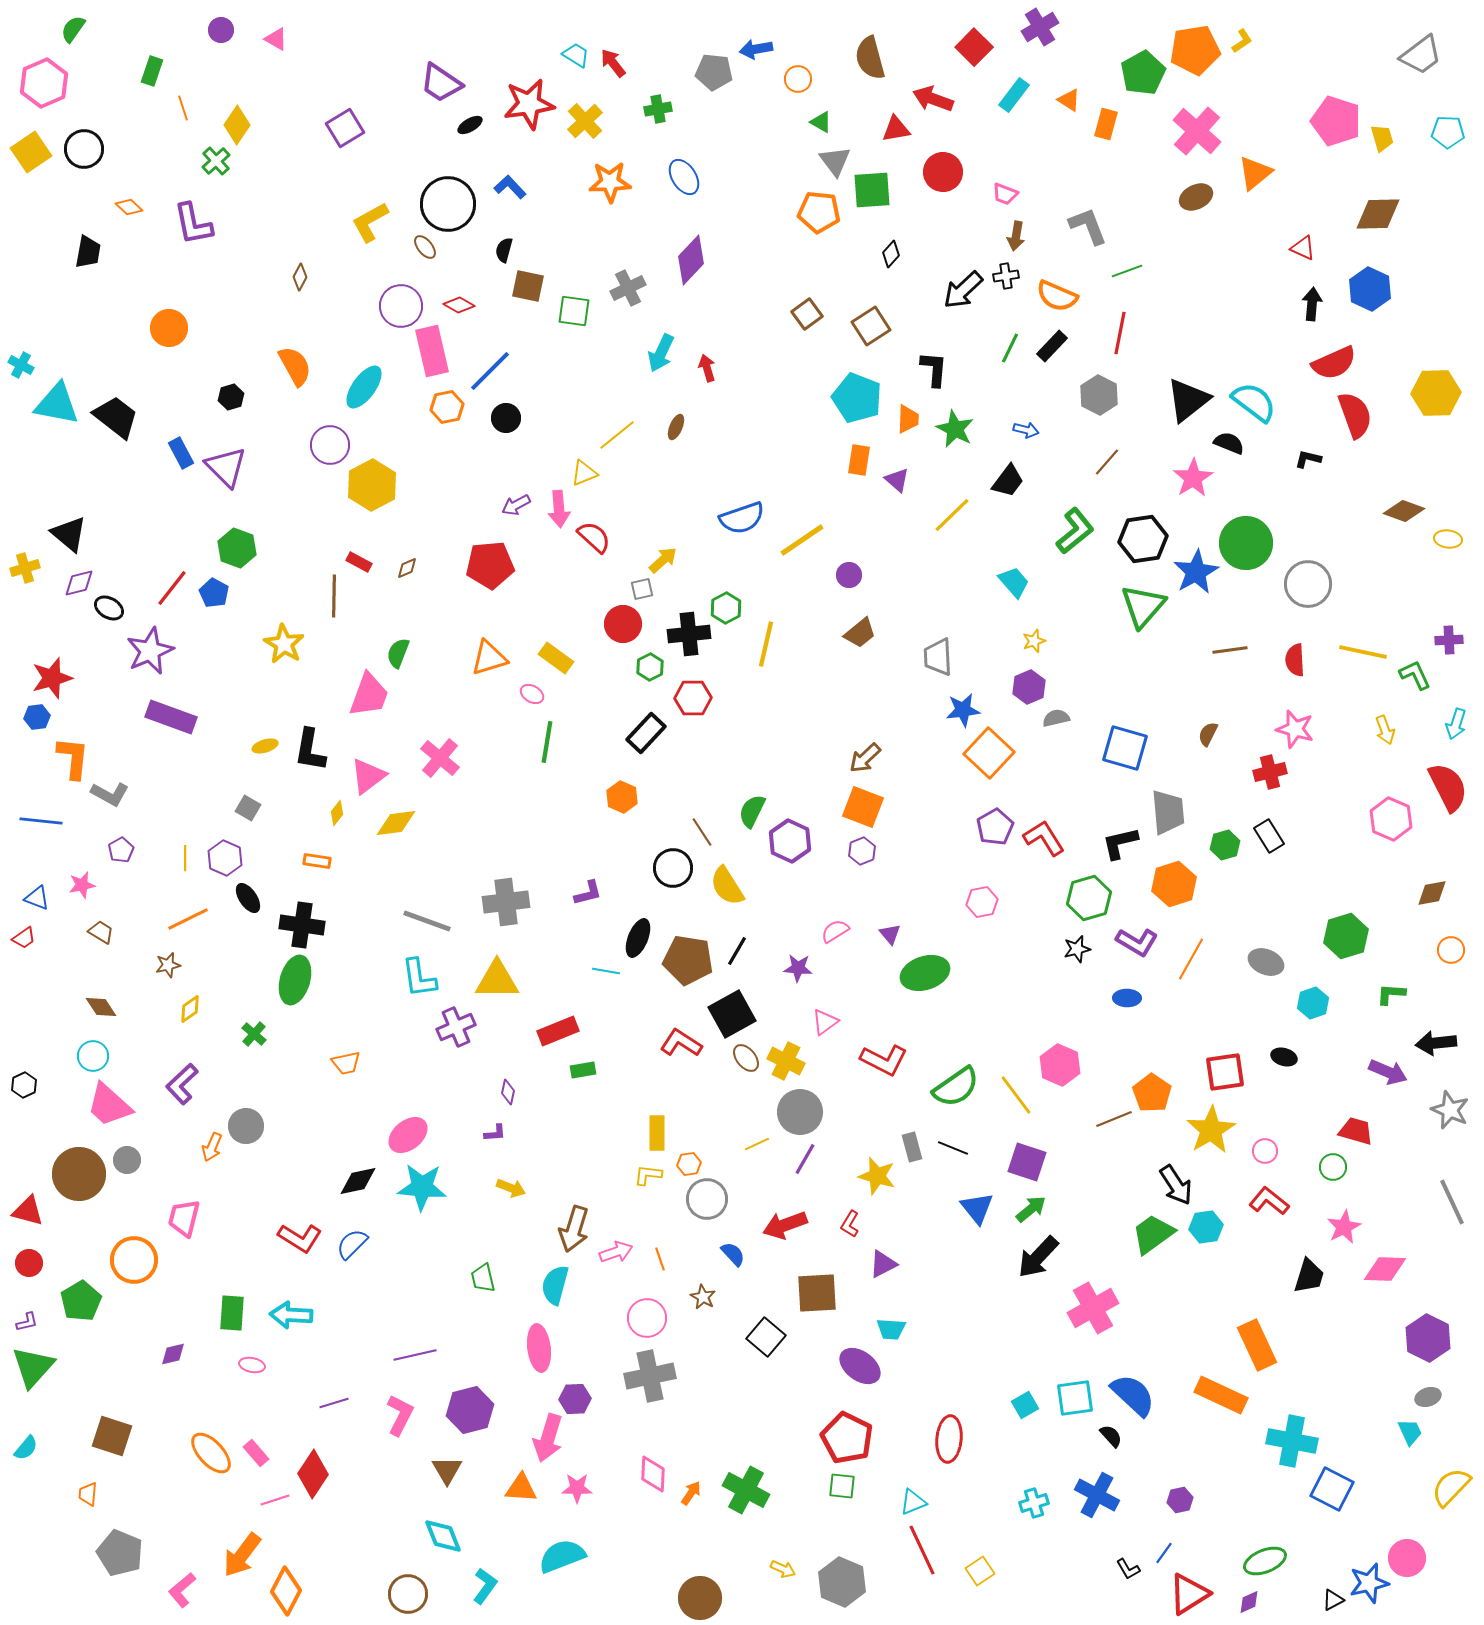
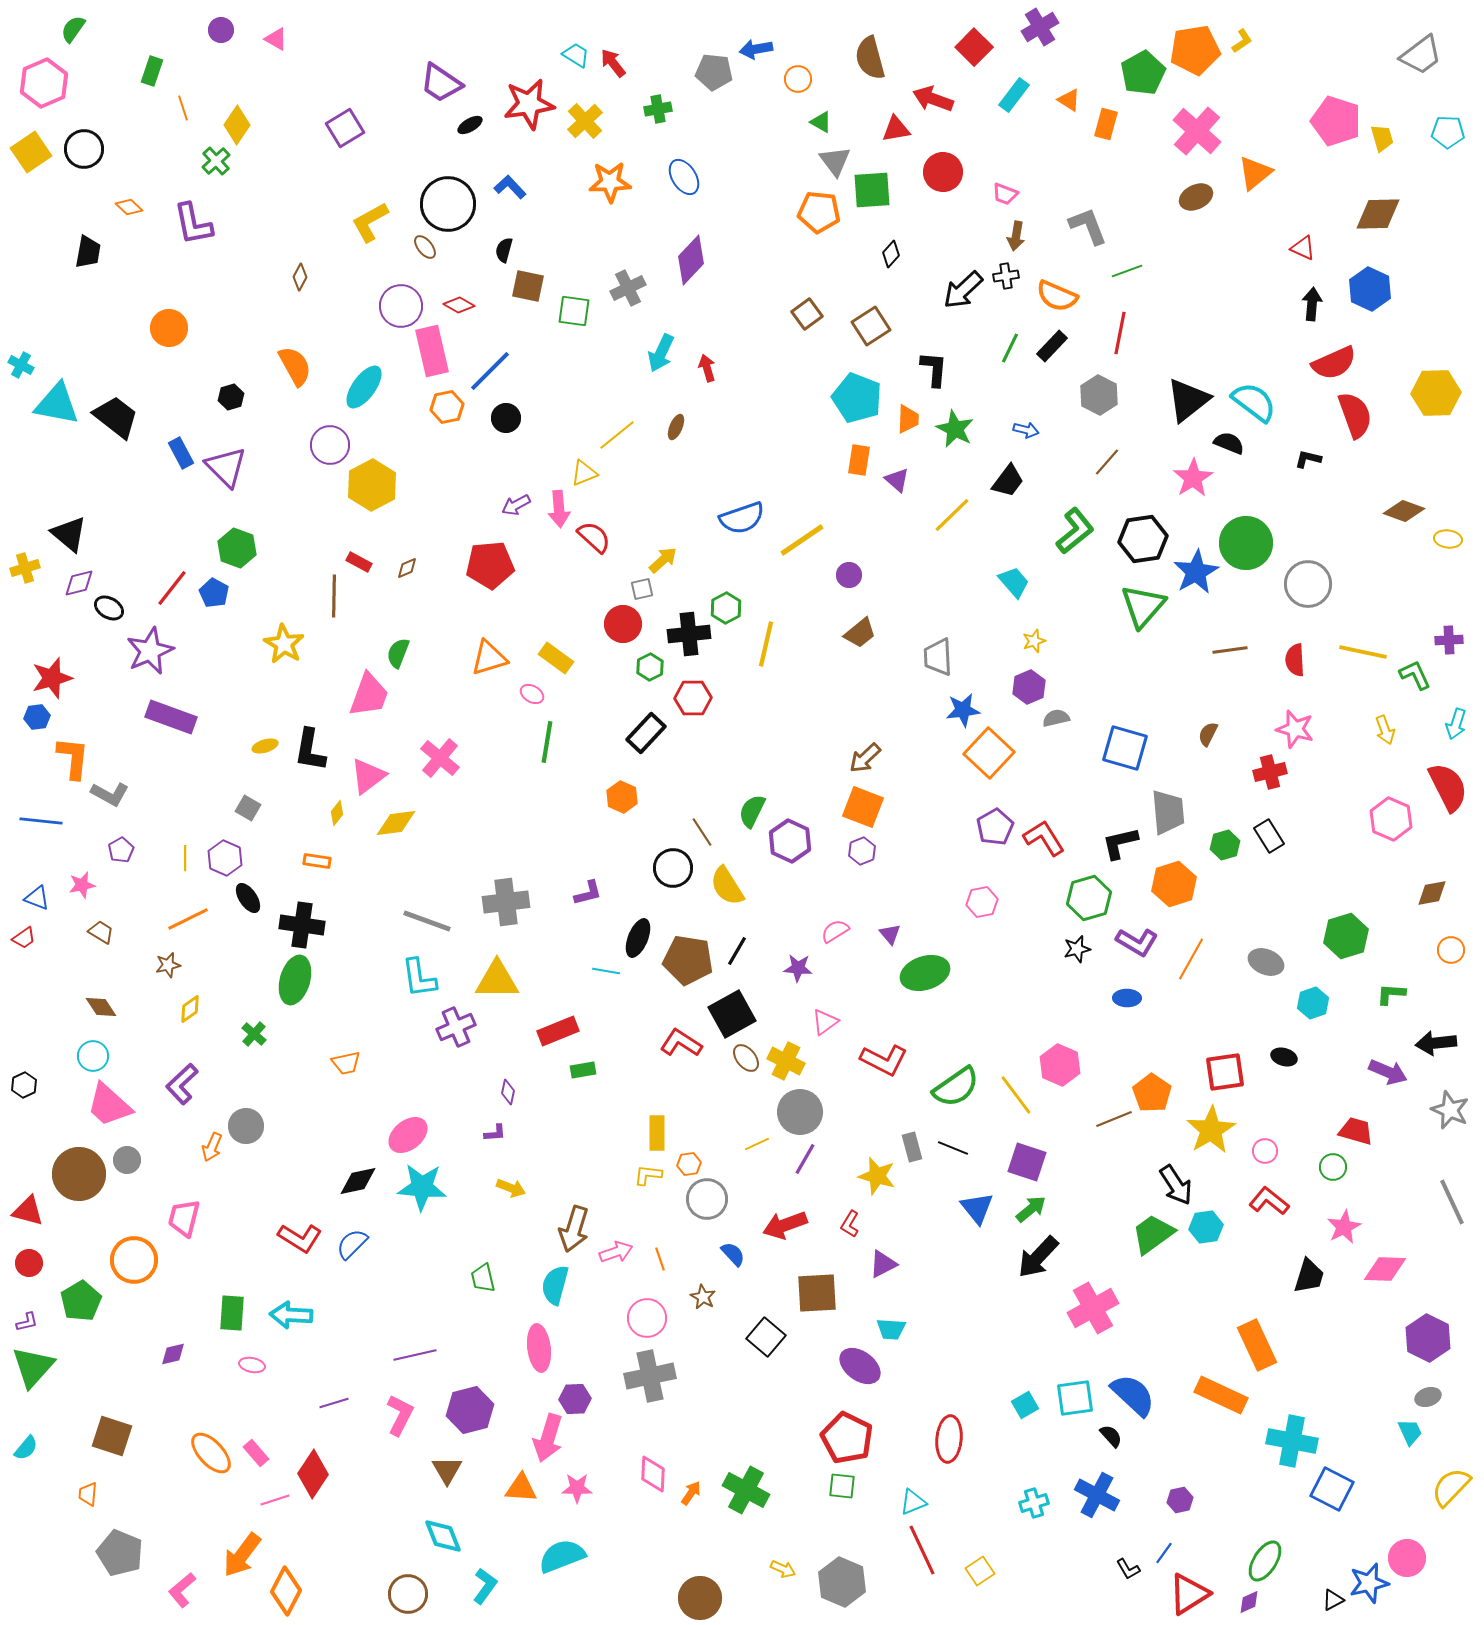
green ellipse at (1265, 1561): rotated 36 degrees counterclockwise
